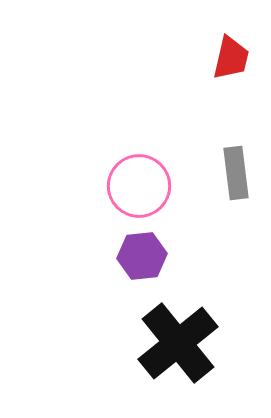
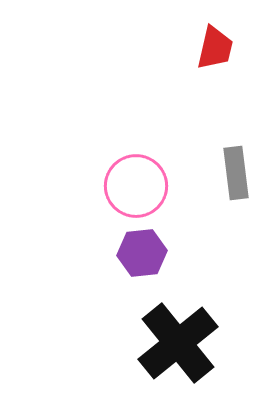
red trapezoid: moved 16 px left, 10 px up
pink circle: moved 3 px left
purple hexagon: moved 3 px up
